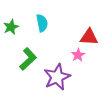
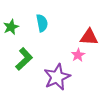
green L-shape: moved 4 px left
